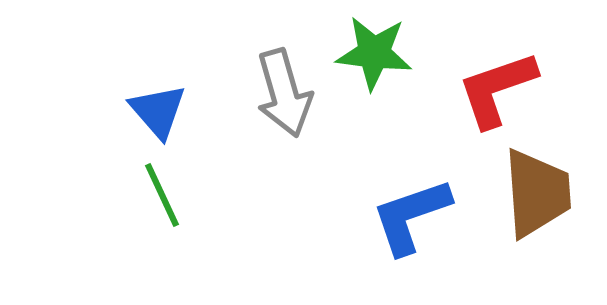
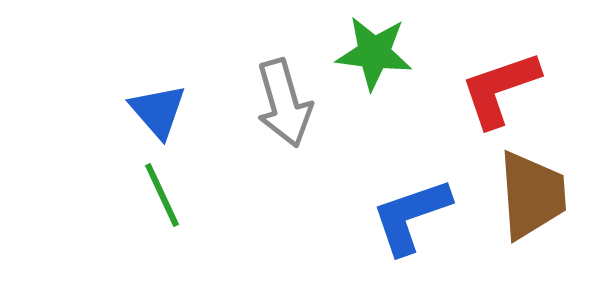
red L-shape: moved 3 px right
gray arrow: moved 10 px down
brown trapezoid: moved 5 px left, 2 px down
